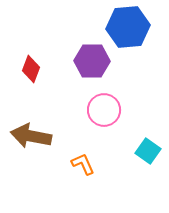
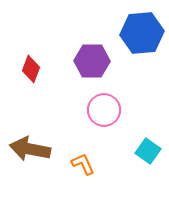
blue hexagon: moved 14 px right, 6 px down
brown arrow: moved 1 px left, 13 px down
